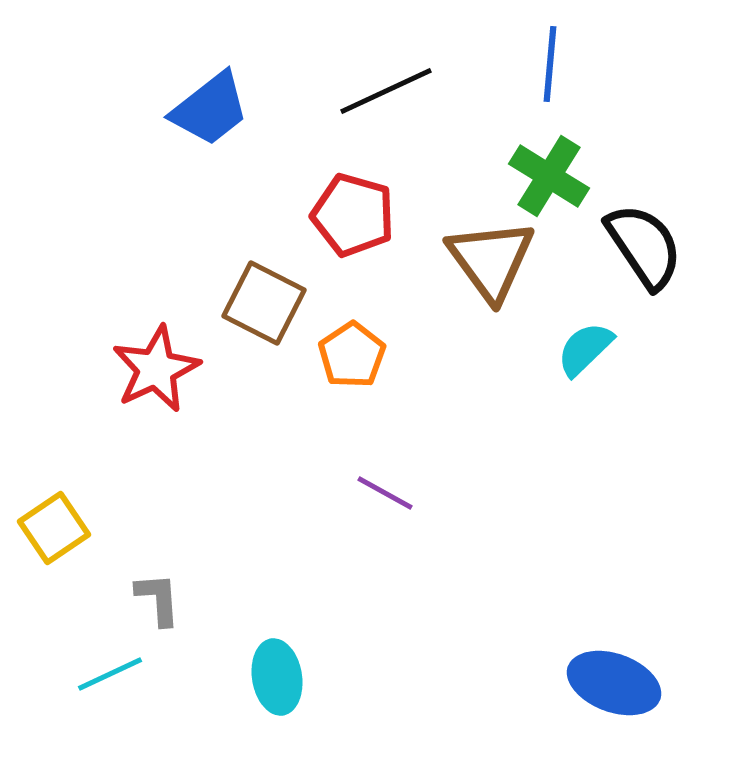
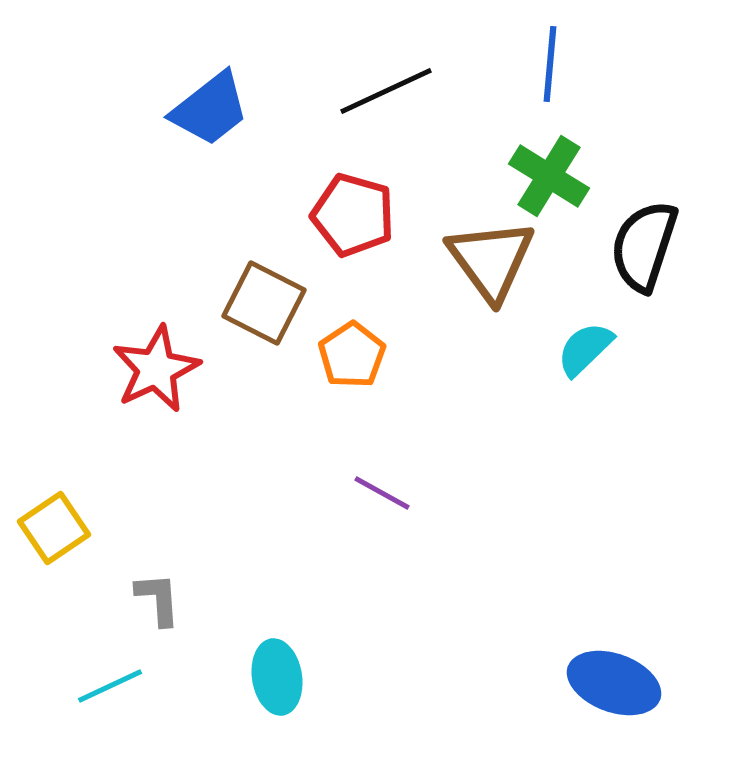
black semicircle: rotated 128 degrees counterclockwise
purple line: moved 3 px left
cyan line: moved 12 px down
